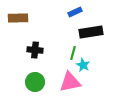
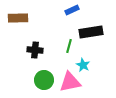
blue rectangle: moved 3 px left, 2 px up
green line: moved 4 px left, 7 px up
green circle: moved 9 px right, 2 px up
